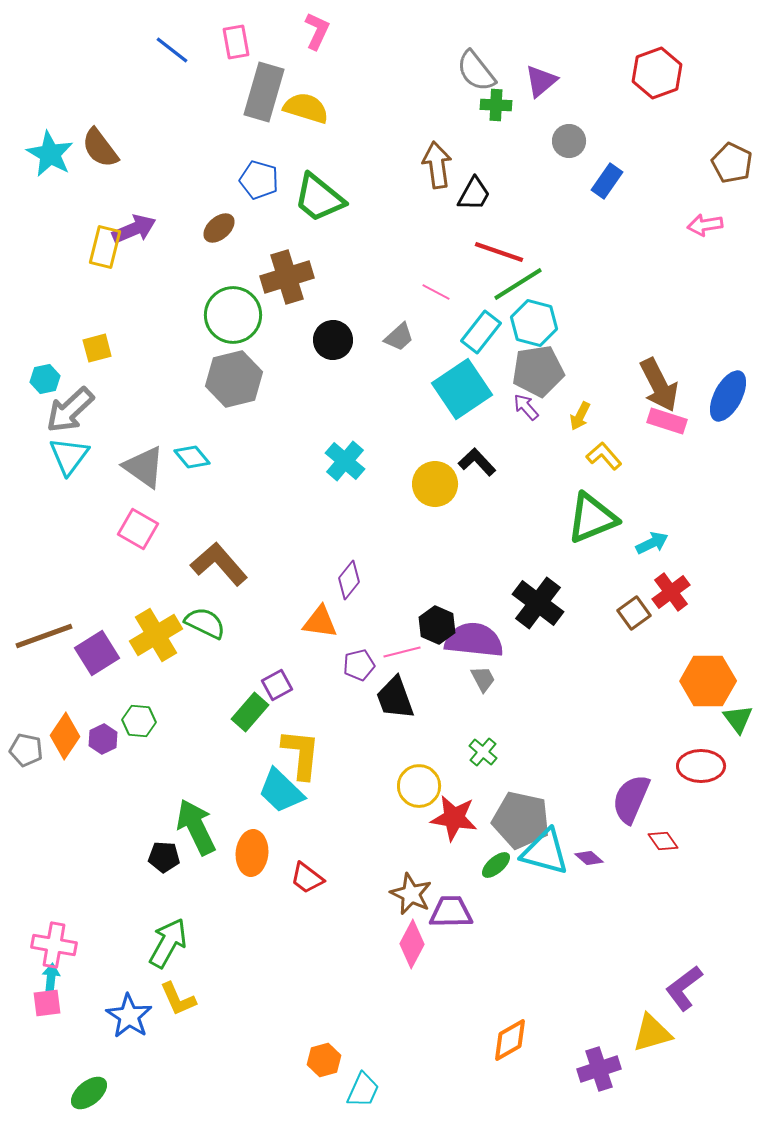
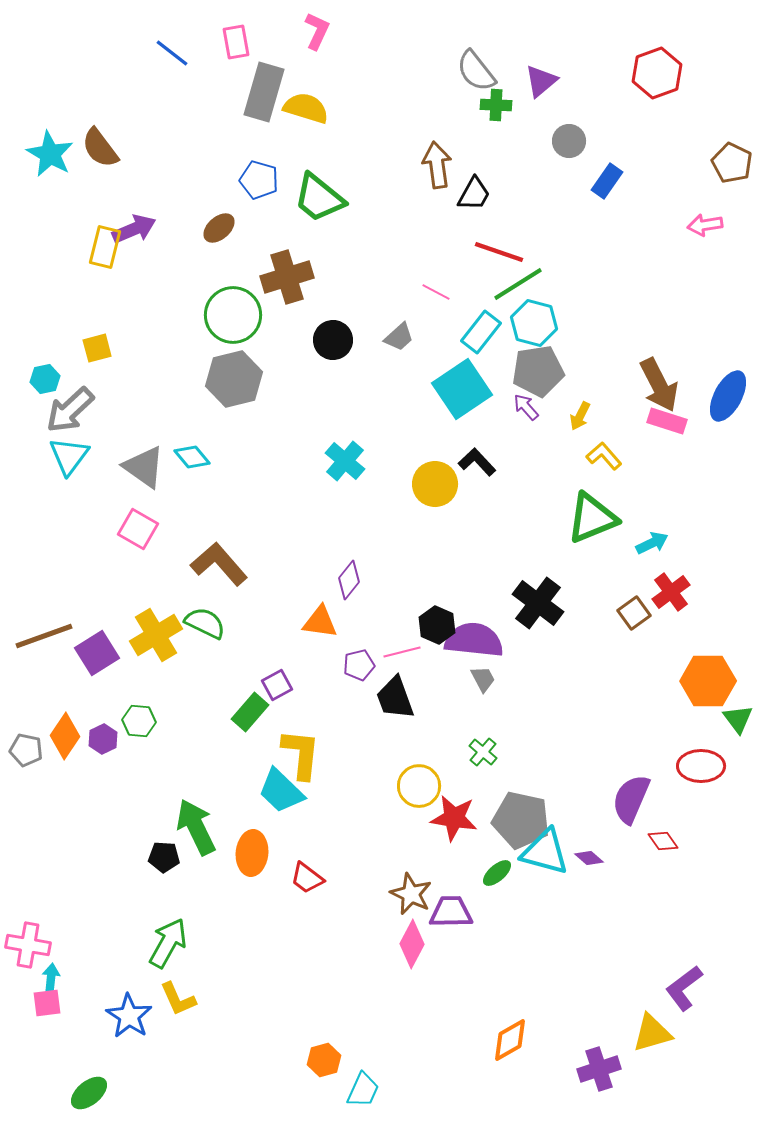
blue line at (172, 50): moved 3 px down
green ellipse at (496, 865): moved 1 px right, 8 px down
pink cross at (54, 945): moved 26 px left
